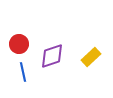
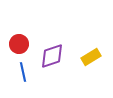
yellow rectangle: rotated 12 degrees clockwise
